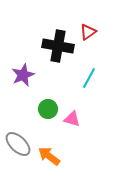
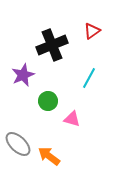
red triangle: moved 4 px right, 1 px up
black cross: moved 6 px left, 1 px up; rotated 32 degrees counterclockwise
green circle: moved 8 px up
